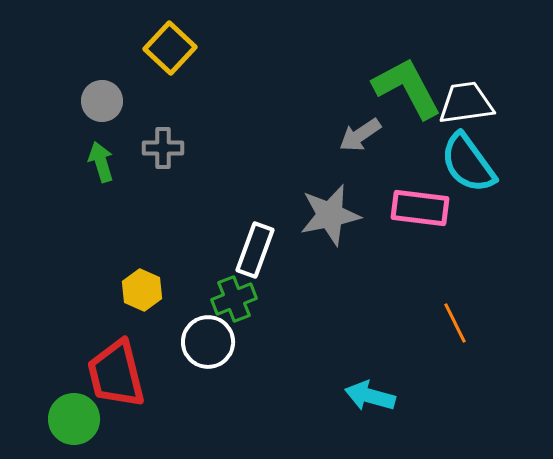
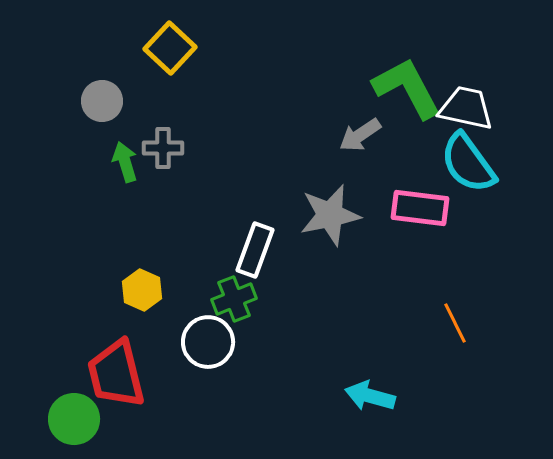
white trapezoid: moved 5 px down; rotated 20 degrees clockwise
green arrow: moved 24 px right
